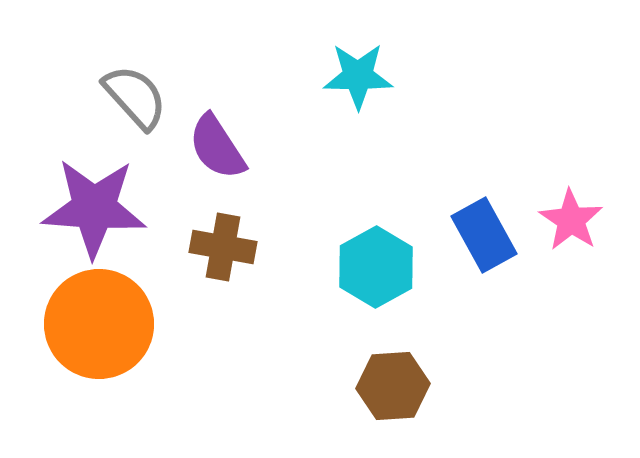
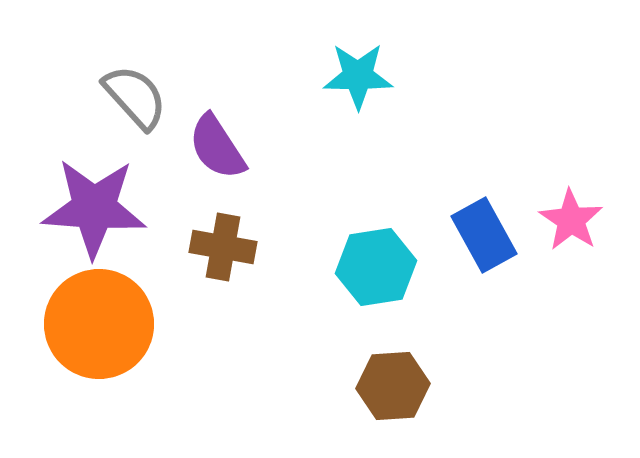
cyan hexagon: rotated 20 degrees clockwise
